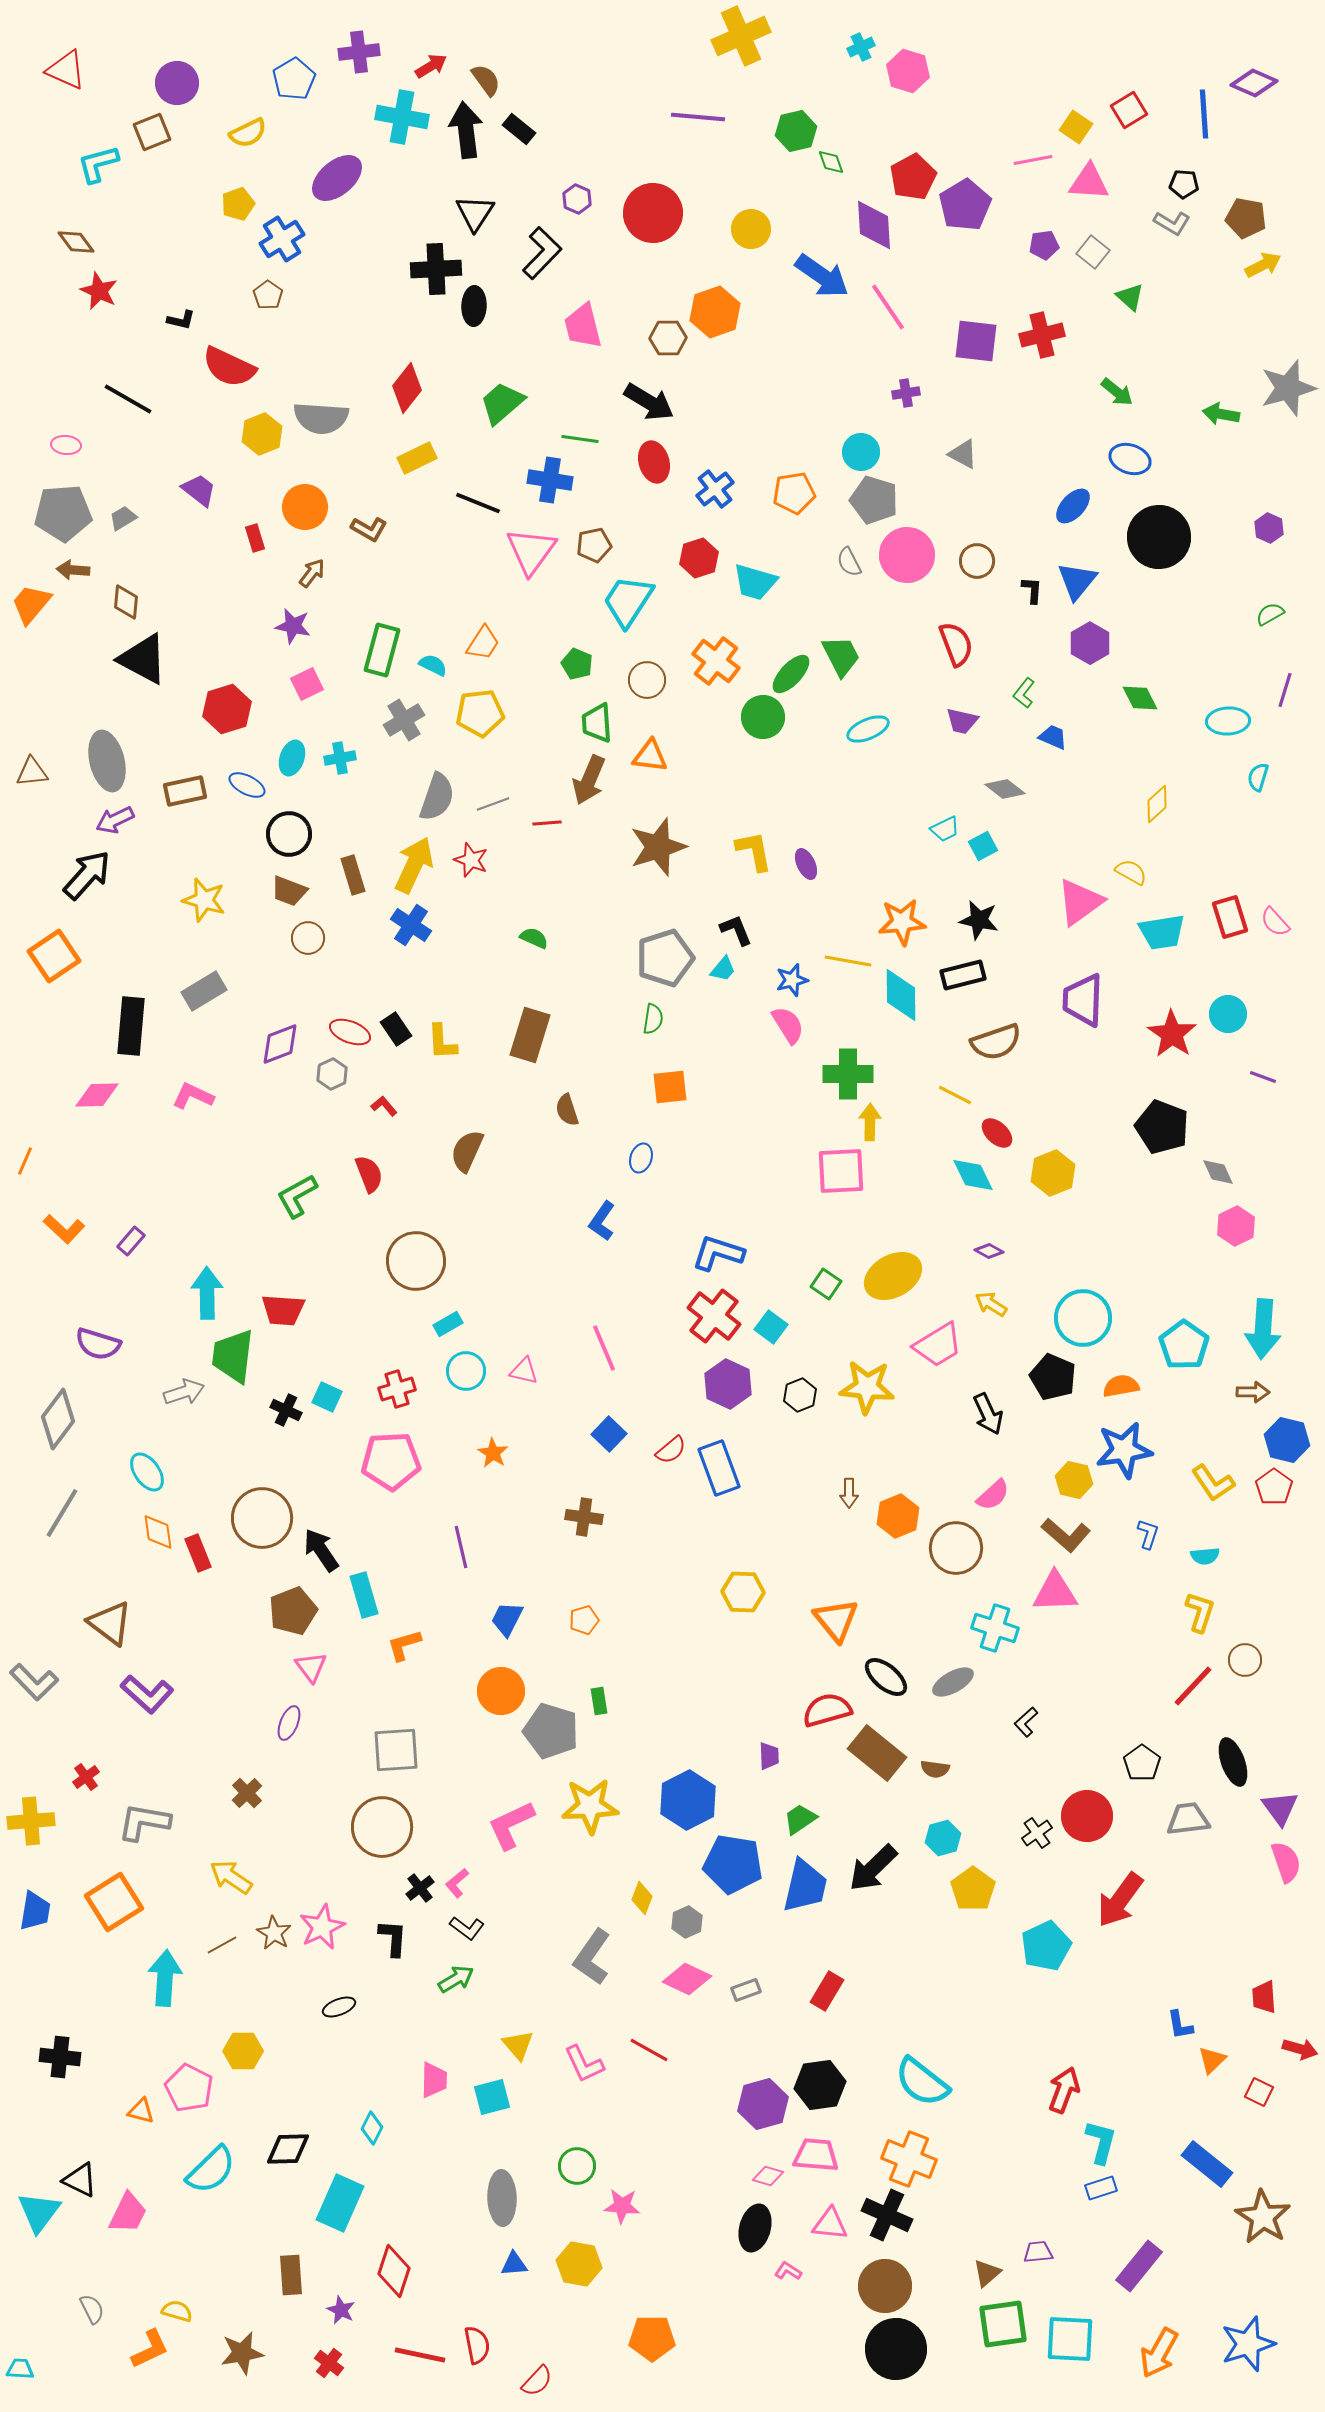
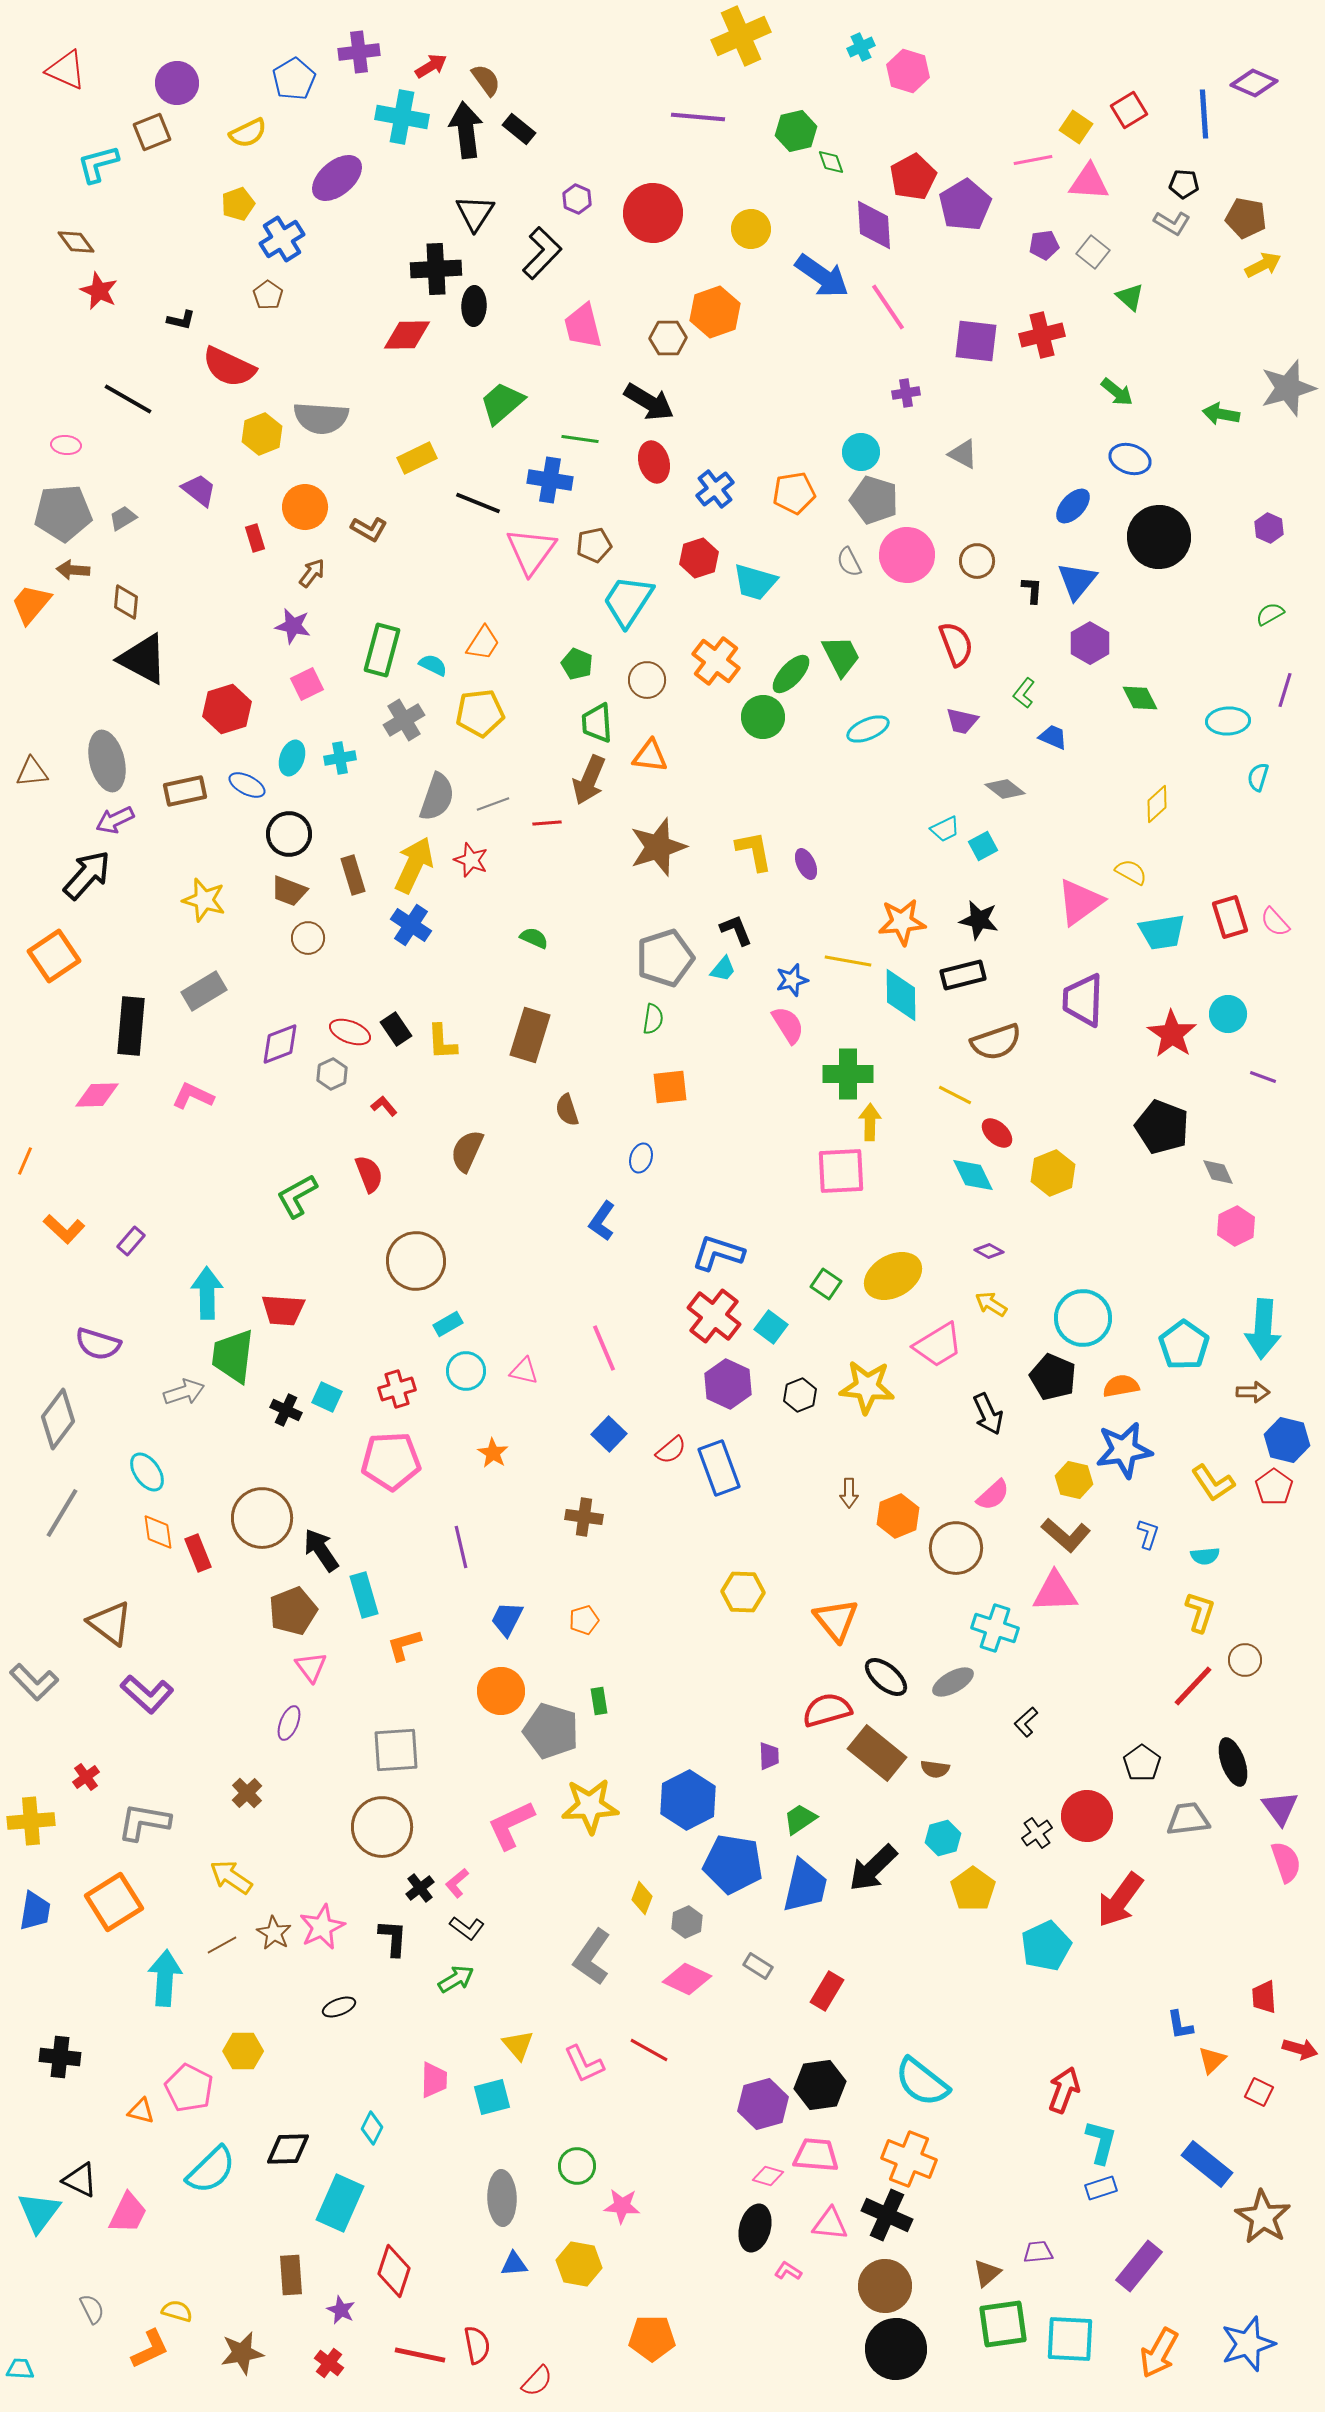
red diamond at (407, 388): moved 53 px up; rotated 51 degrees clockwise
gray rectangle at (746, 1990): moved 12 px right, 24 px up; rotated 52 degrees clockwise
